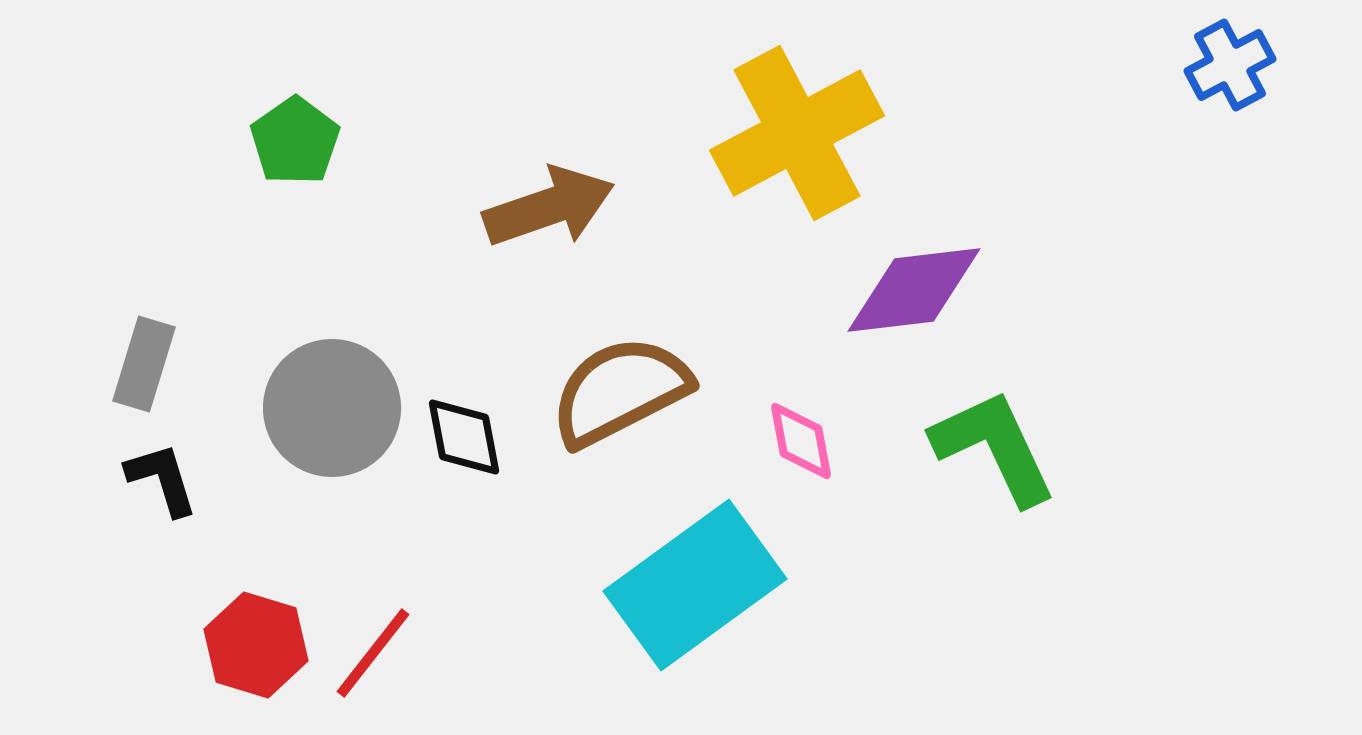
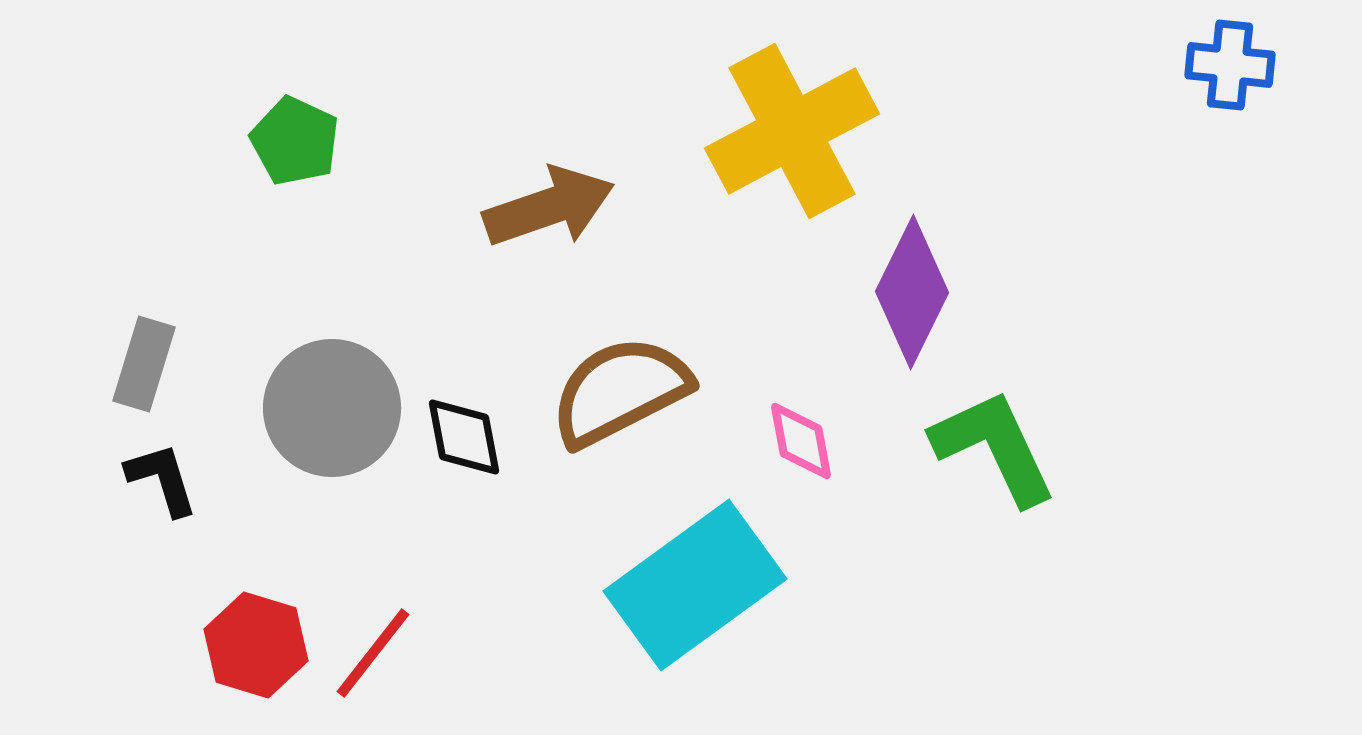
blue cross: rotated 34 degrees clockwise
yellow cross: moved 5 px left, 2 px up
green pentagon: rotated 12 degrees counterclockwise
purple diamond: moved 2 px left, 2 px down; rotated 57 degrees counterclockwise
